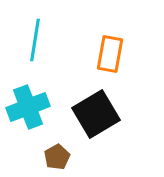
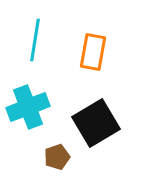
orange rectangle: moved 17 px left, 2 px up
black square: moved 9 px down
brown pentagon: rotated 10 degrees clockwise
